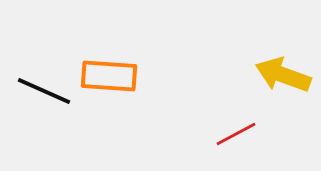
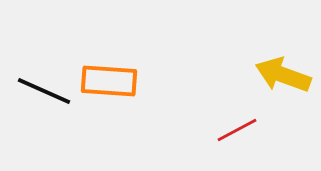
orange rectangle: moved 5 px down
red line: moved 1 px right, 4 px up
